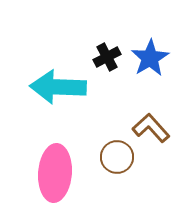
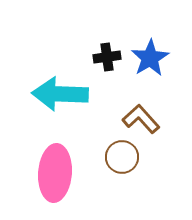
black cross: rotated 20 degrees clockwise
cyan arrow: moved 2 px right, 7 px down
brown L-shape: moved 10 px left, 9 px up
brown circle: moved 5 px right
